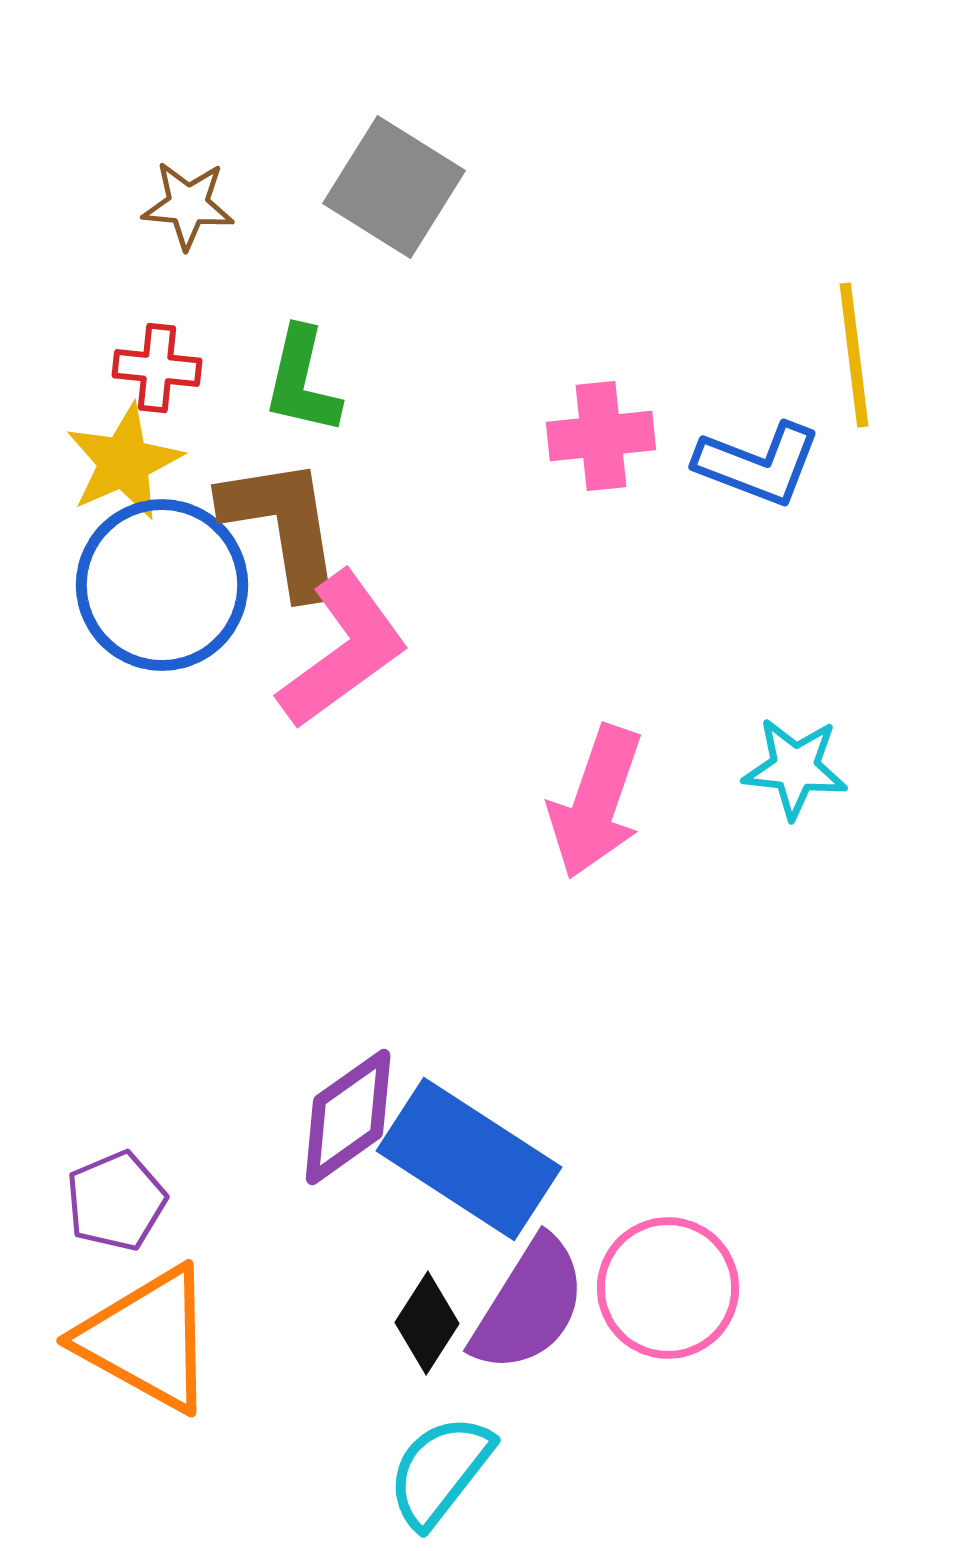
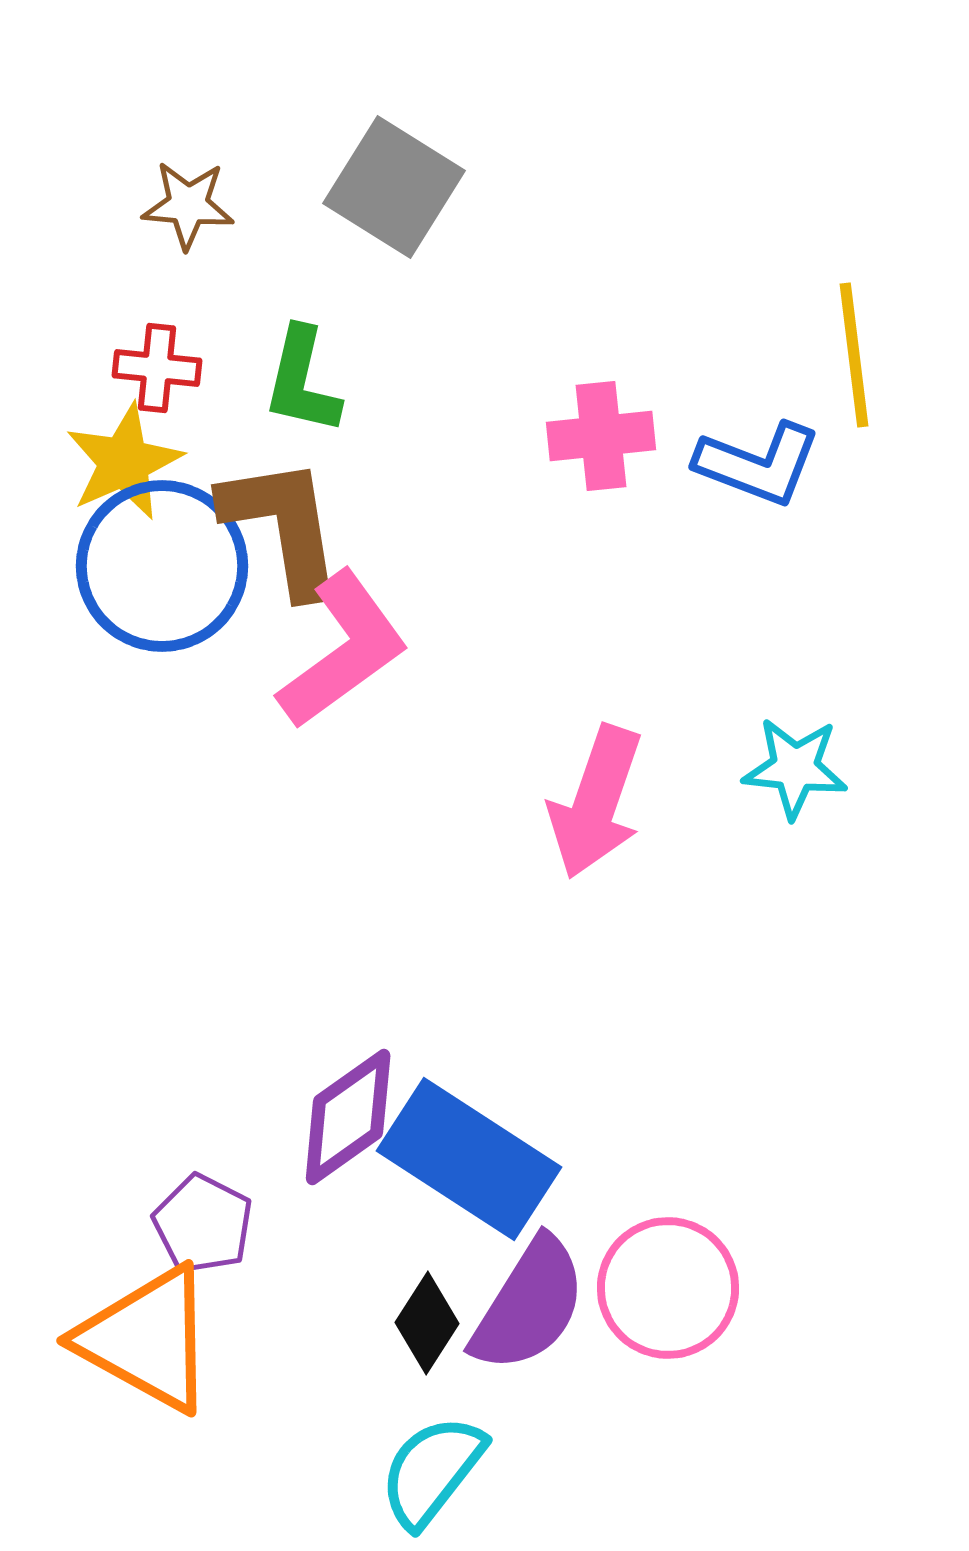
blue circle: moved 19 px up
purple pentagon: moved 87 px right, 23 px down; rotated 22 degrees counterclockwise
cyan semicircle: moved 8 px left
